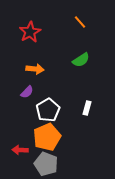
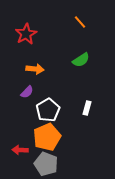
red star: moved 4 px left, 2 px down
